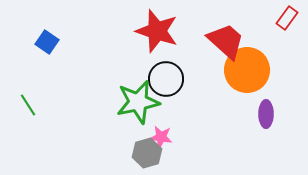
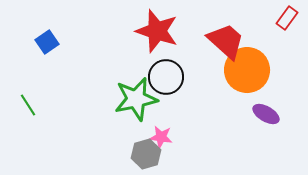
blue square: rotated 20 degrees clockwise
black circle: moved 2 px up
green star: moved 2 px left, 3 px up
purple ellipse: rotated 60 degrees counterclockwise
gray hexagon: moved 1 px left, 1 px down
